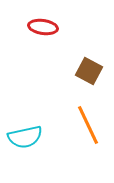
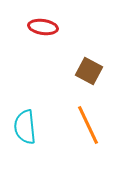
cyan semicircle: moved 10 px up; rotated 96 degrees clockwise
